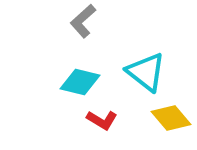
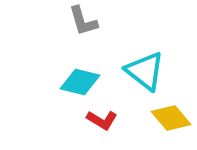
gray L-shape: rotated 64 degrees counterclockwise
cyan triangle: moved 1 px left, 1 px up
